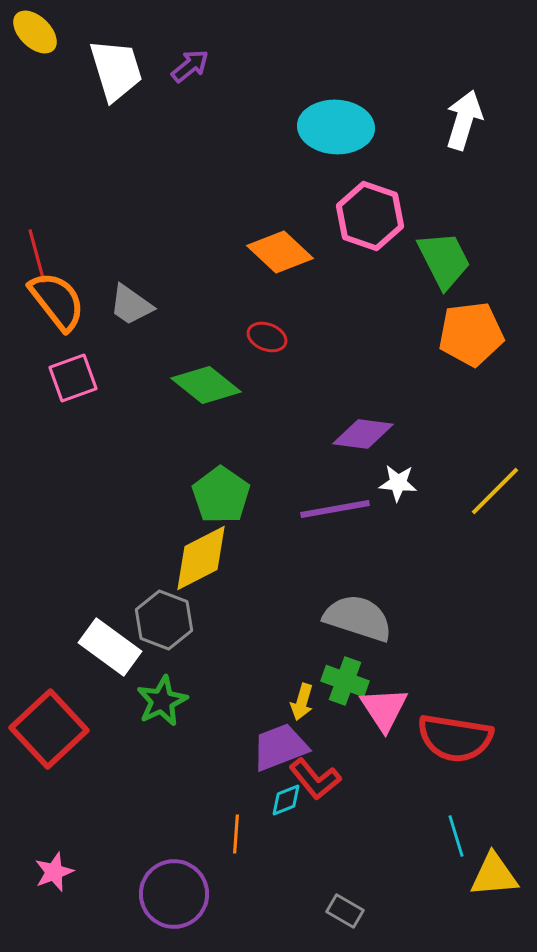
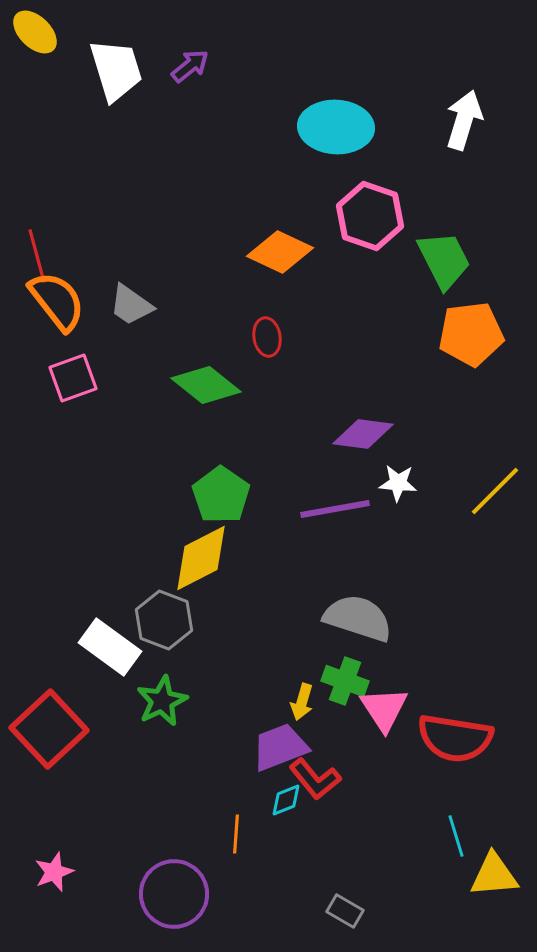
orange diamond: rotated 18 degrees counterclockwise
red ellipse: rotated 60 degrees clockwise
